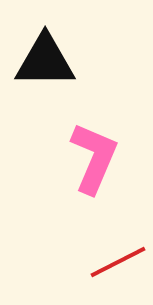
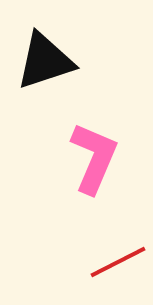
black triangle: rotated 18 degrees counterclockwise
